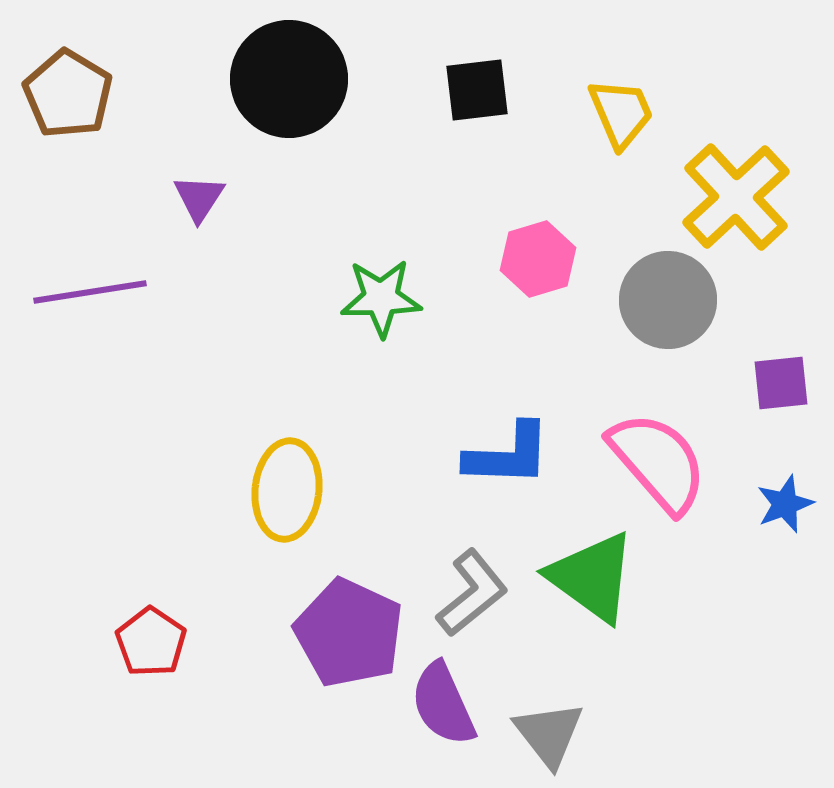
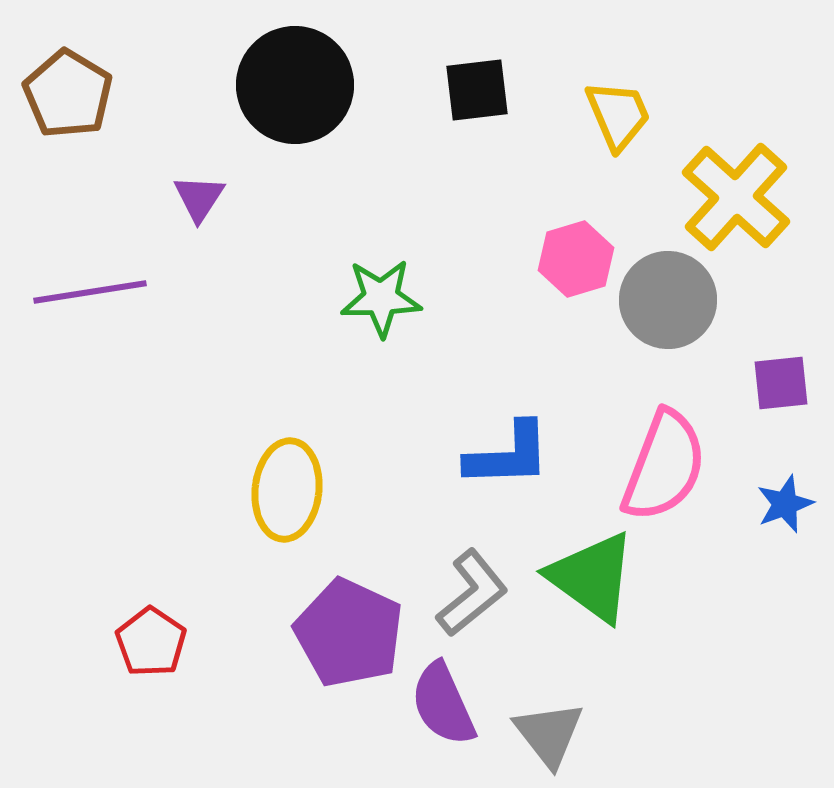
black circle: moved 6 px right, 6 px down
yellow trapezoid: moved 3 px left, 2 px down
yellow cross: rotated 5 degrees counterclockwise
pink hexagon: moved 38 px right
blue L-shape: rotated 4 degrees counterclockwise
pink semicircle: moved 6 px right, 4 px down; rotated 62 degrees clockwise
